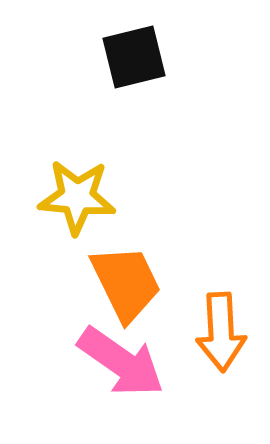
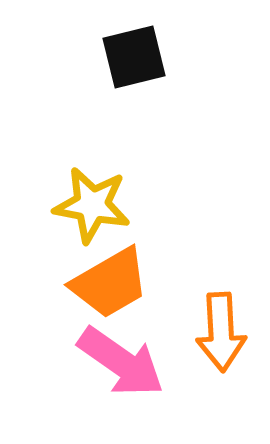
yellow star: moved 15 px right, 8 px down; rotated 6 degrees clockwise
orange trapezoid: moved 16 px left; rotated 86 degrees clockwise
